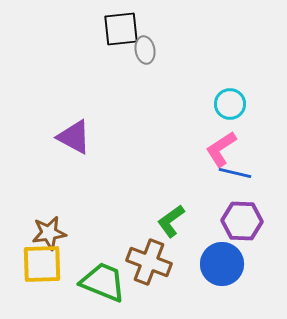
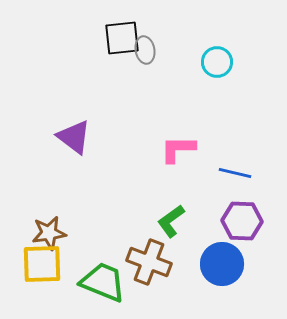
black square: moved 1 px right, 9 px down
cyan circle: moved 13 px left, 42 px up
purple triangle: rotated 9 degrees clockwise
pink L-shape: moved 43 px left; rotated 33 degrees clockwise
